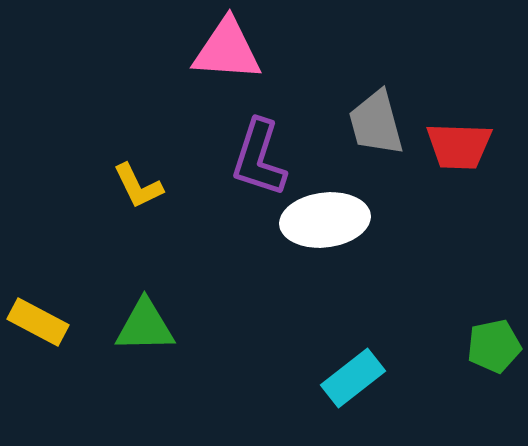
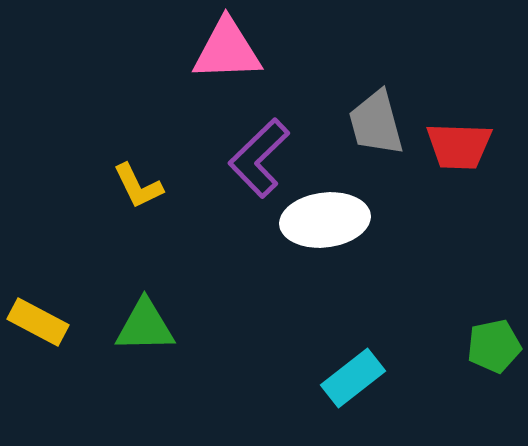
pink triangle: rotated 6 degrees counterclockwise
purple L-shape: rotated 28 degrees clockwise
